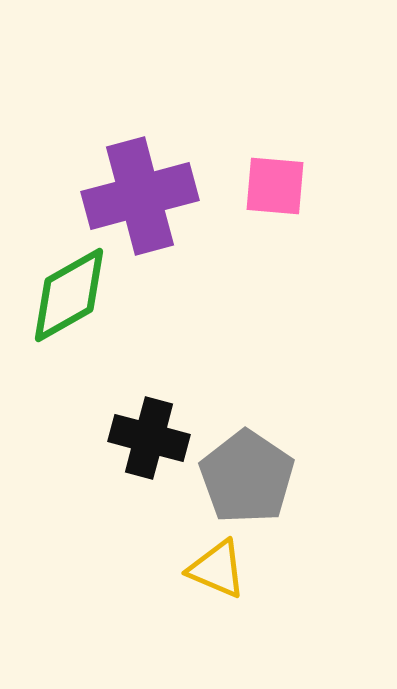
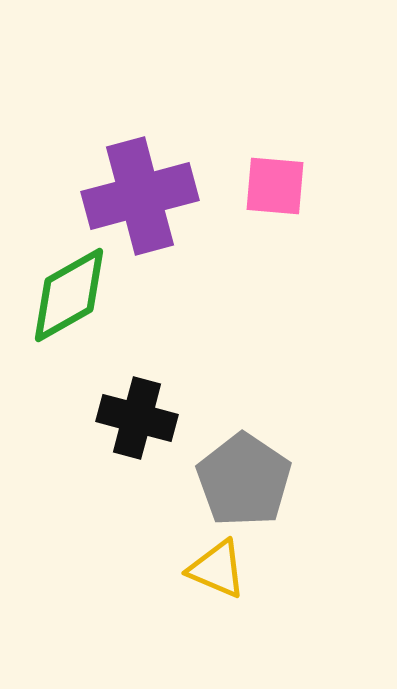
black cross: moved 12 px left, 20 px up
gray pentagon: moved 3 px left, 3 px down
